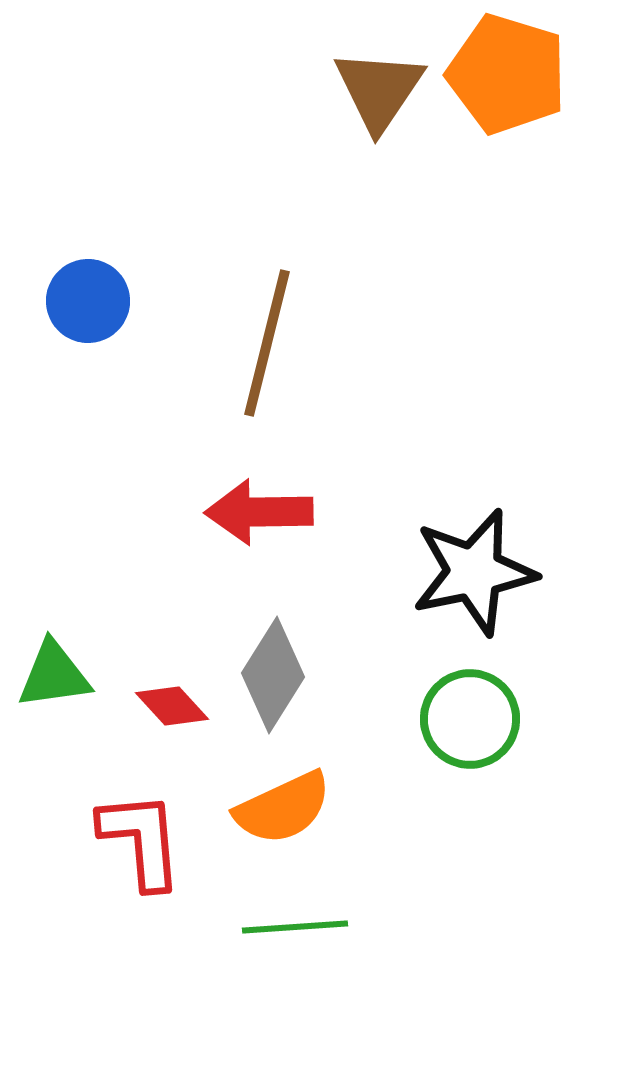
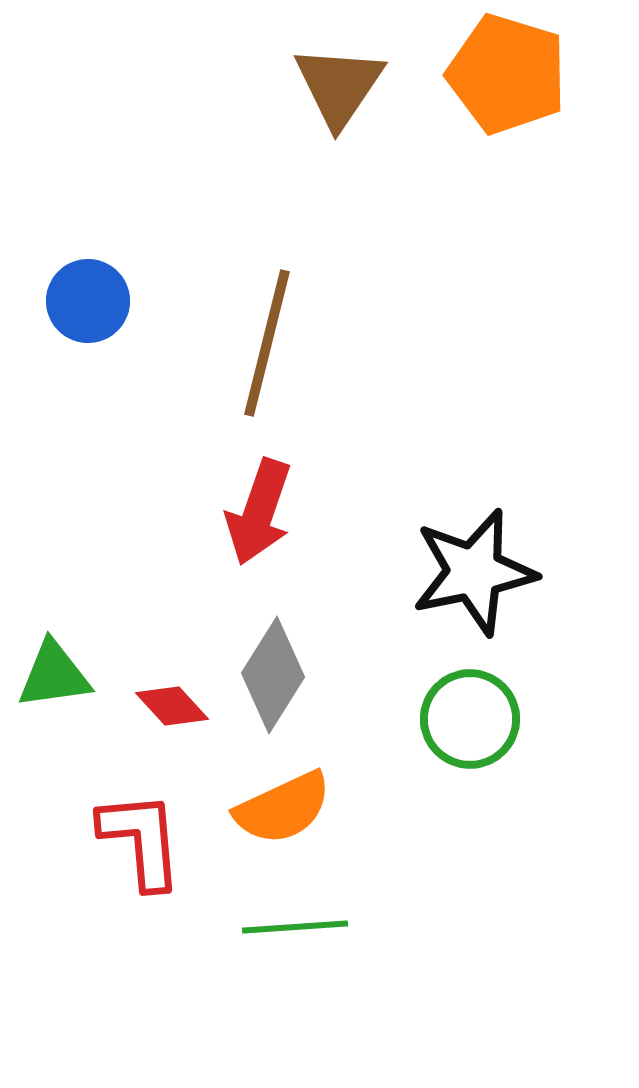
brown triangle: moved 40 px left, 4 px up
red arrow: rotated 70 degrees counterclockwise
